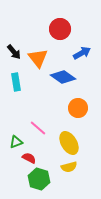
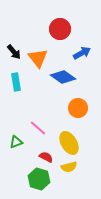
red semicircle: moved 17 px right, 1 px up
